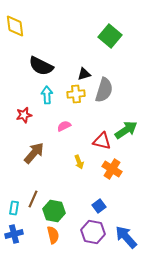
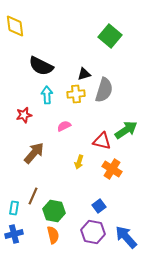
yellow arrow: rotated 40 degrees clockwise
brown line: moved 3 px up
